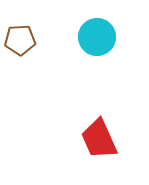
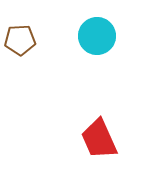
cyan circle: moved 1 px up
